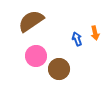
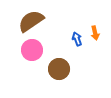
pink circle: moved 4 px left, 6 px up
